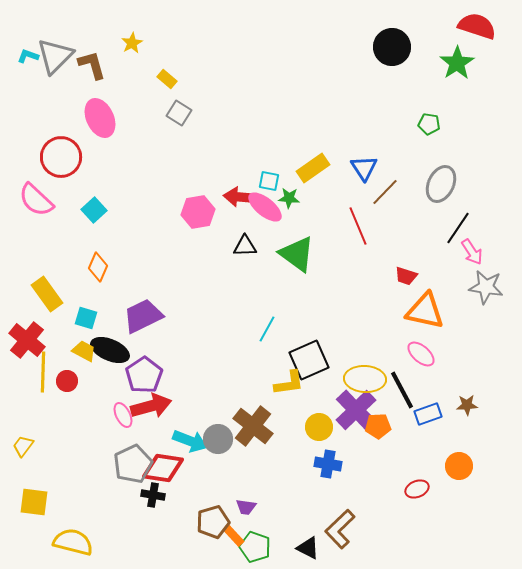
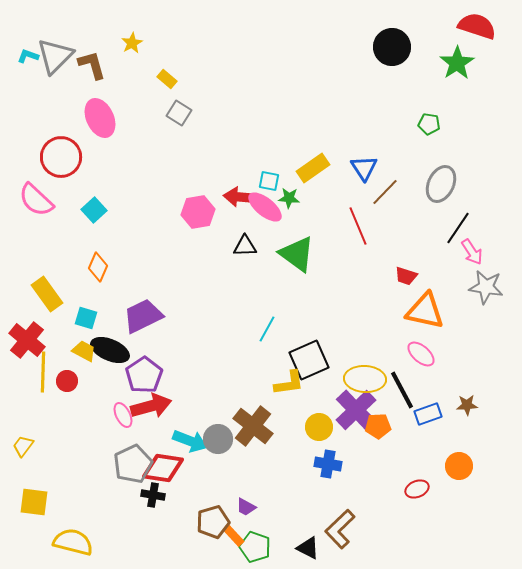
purple trapezoid at (246, 507): rotated 20 degrees clockwise
